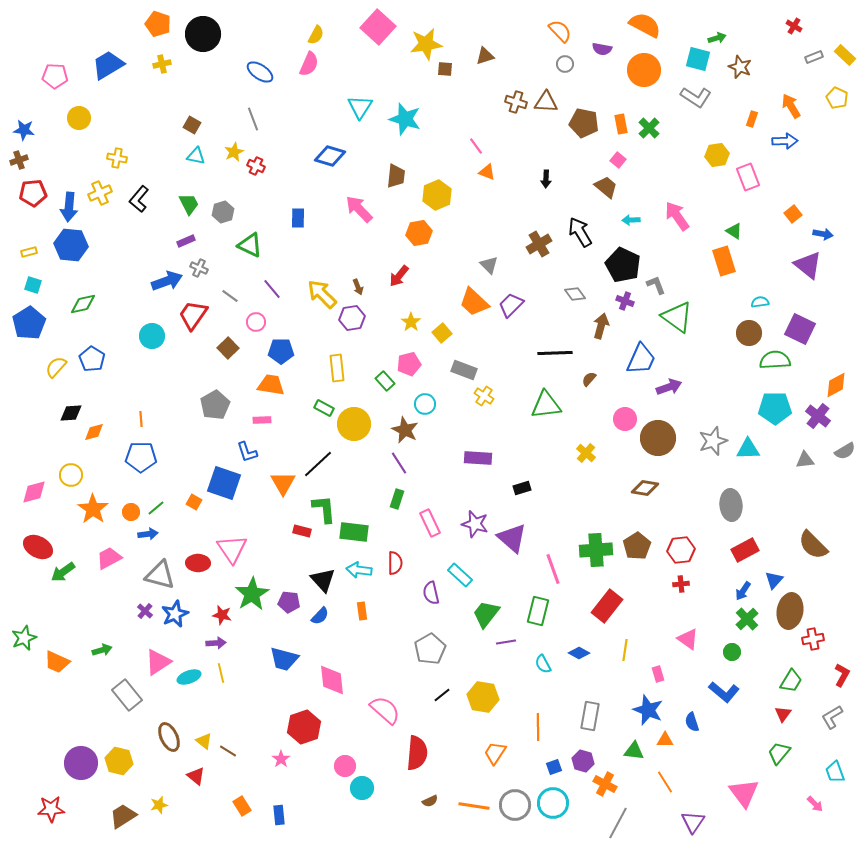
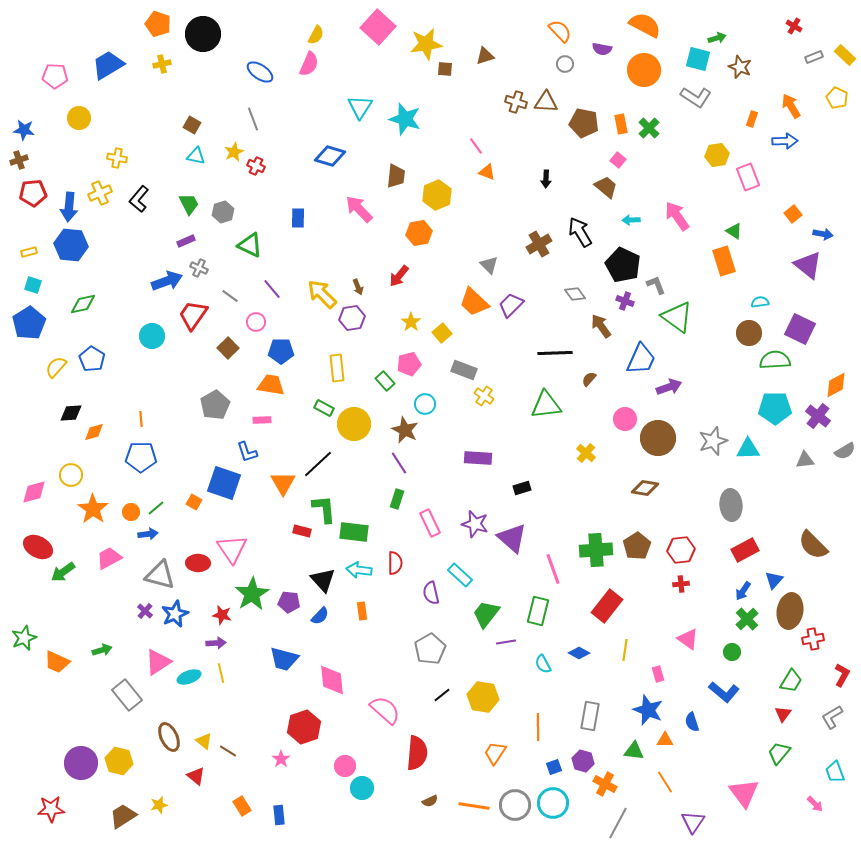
brown arrow at (601, 326): rotated 50 degrees counterclockwise
